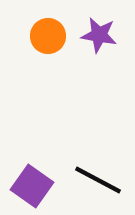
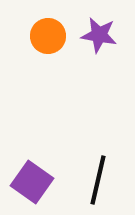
black line: rotated 75 degrees clockwise
purple square: moved 4 px up
